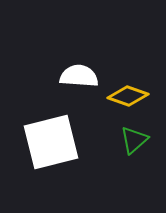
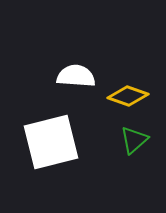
white semicircle: moved 3 px left
